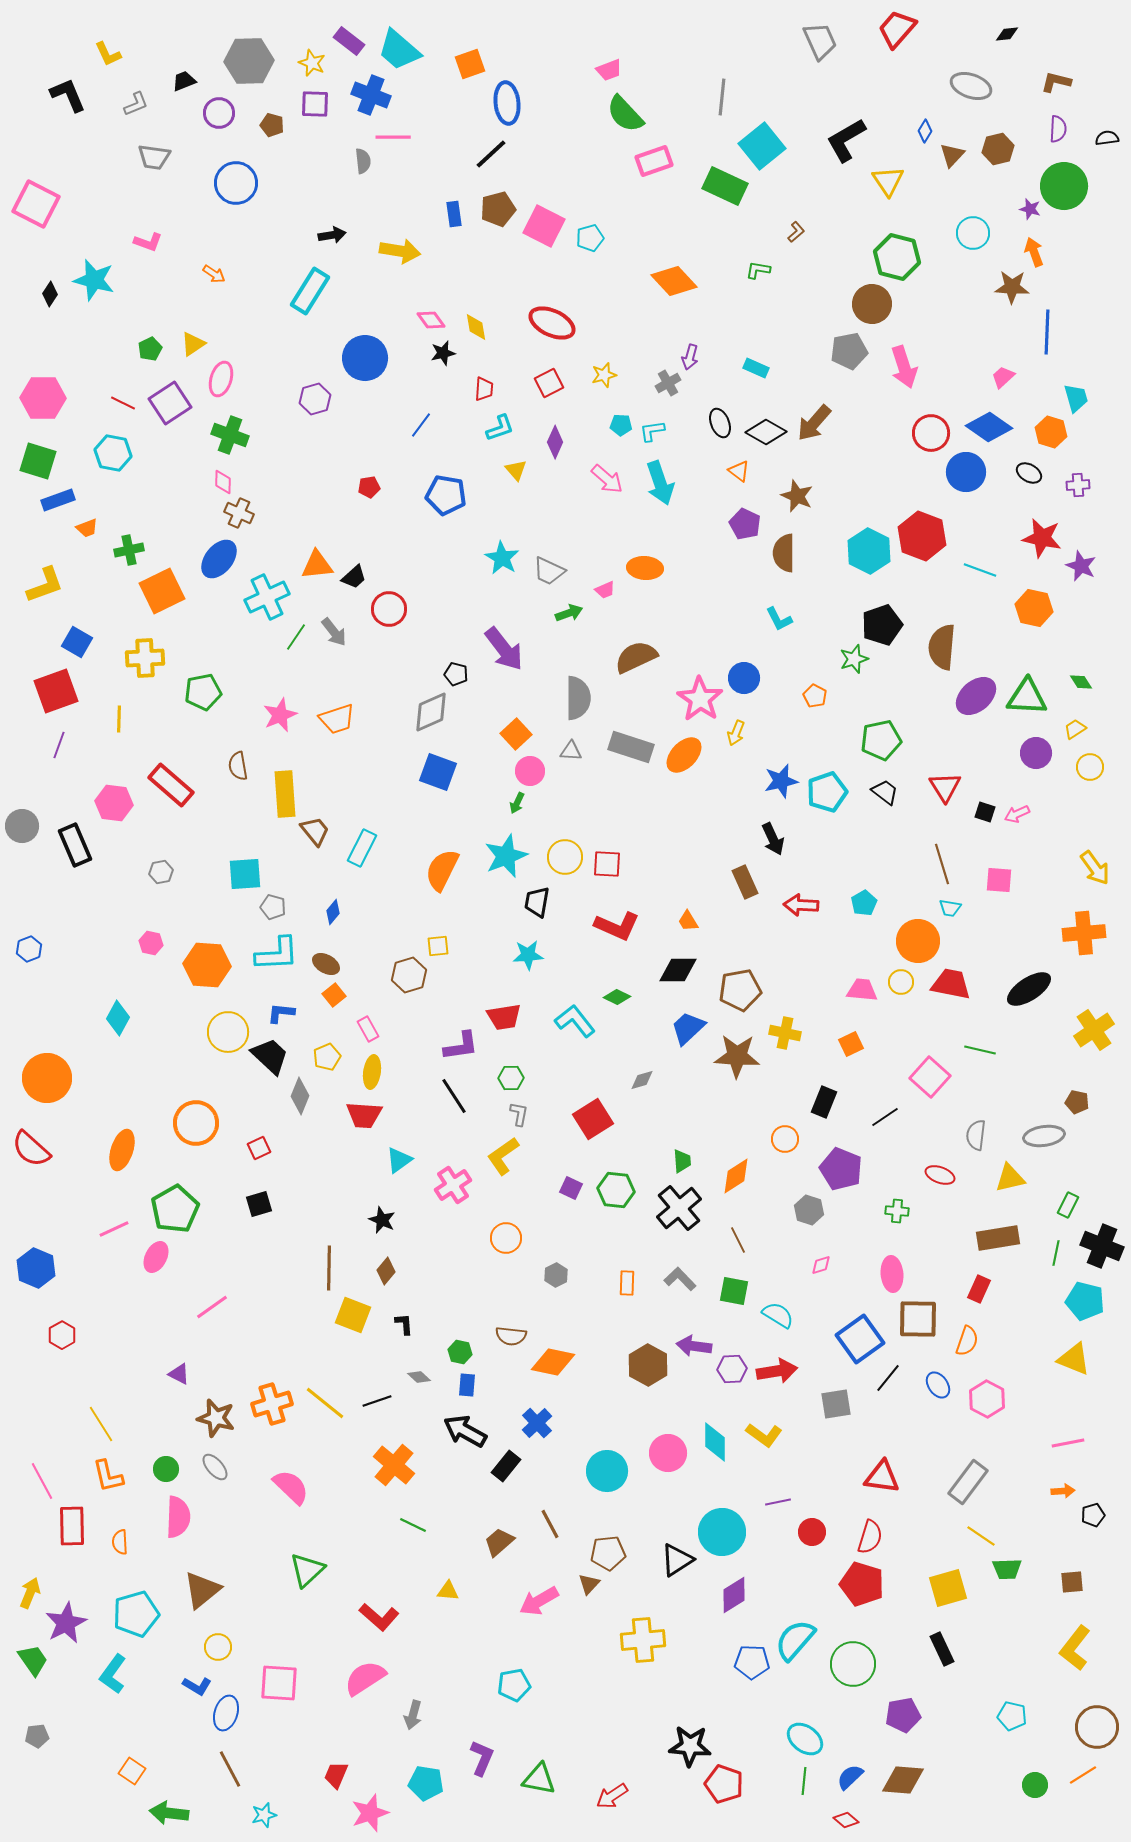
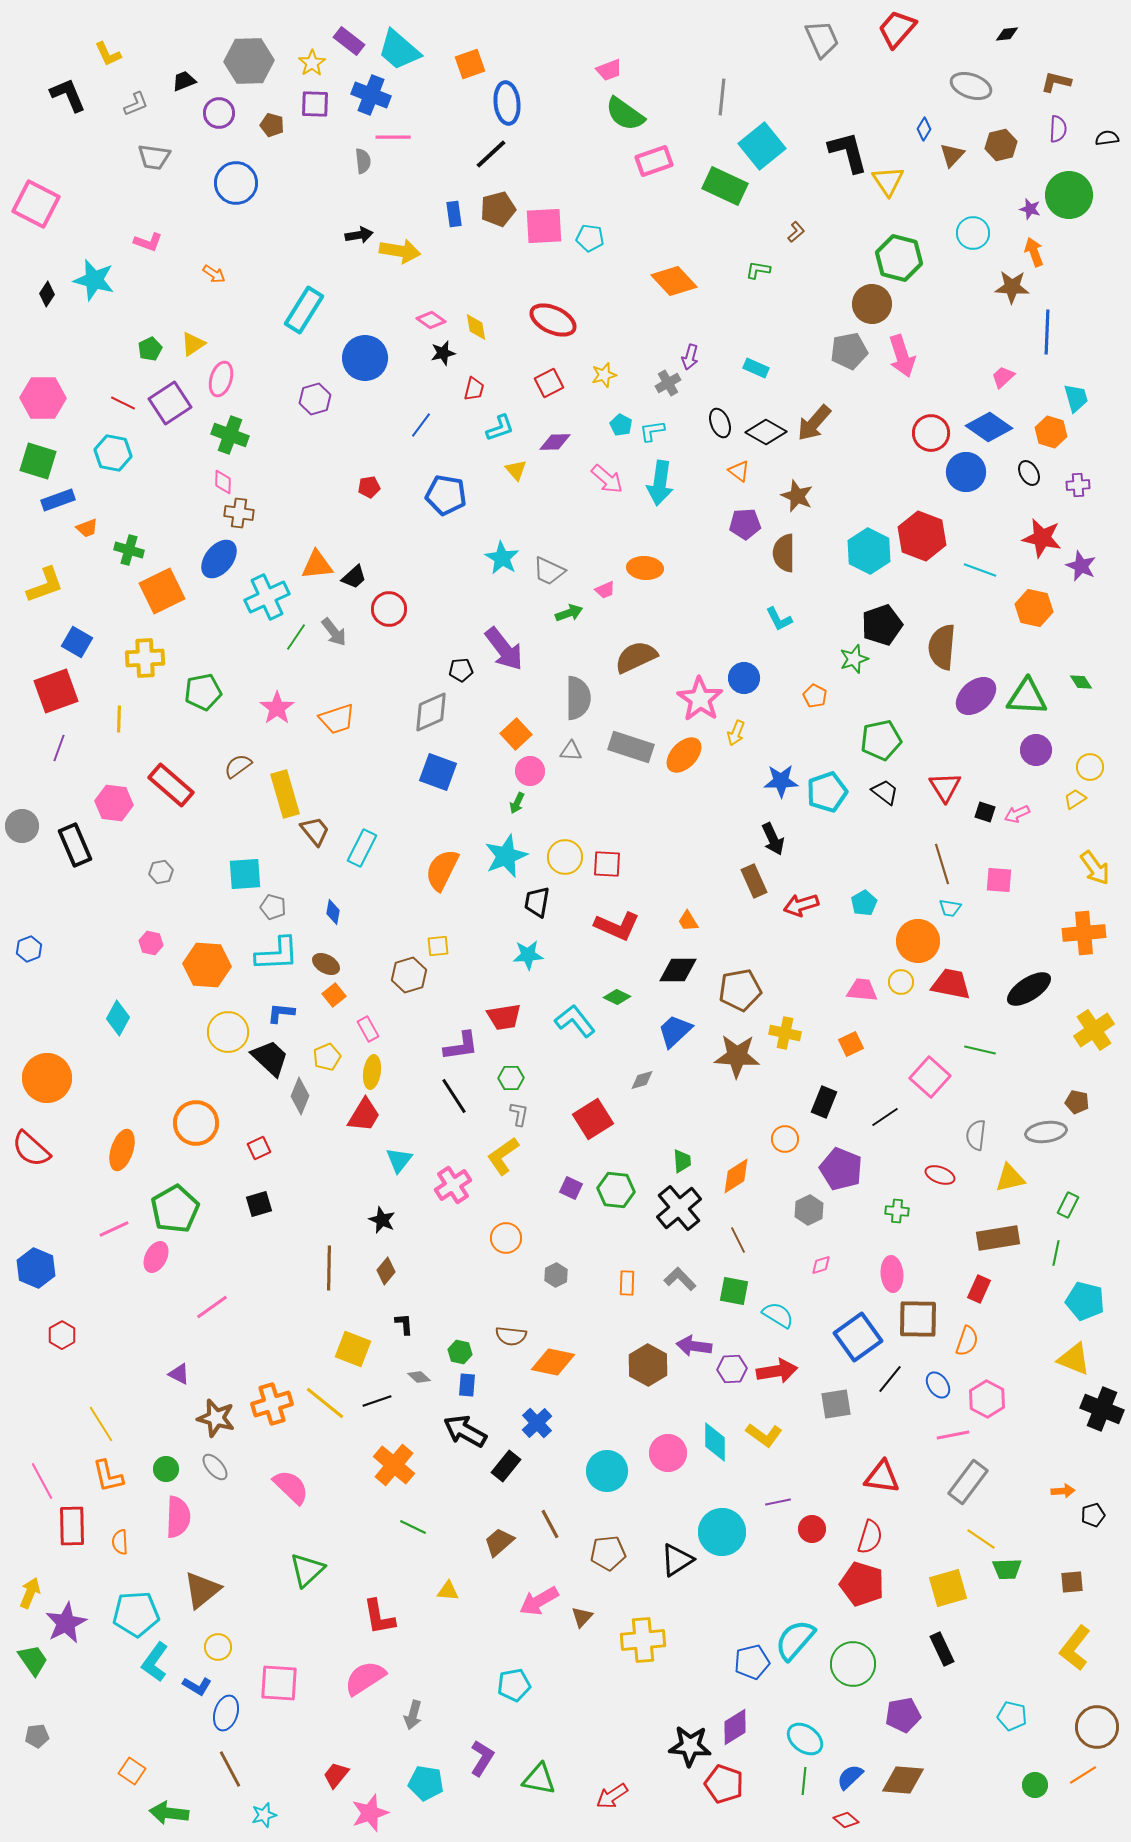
gray trapezoid at (820, 41): moved 2 px right, 2 px up
yellow star at (312, 63): rotated 16 degrees clockwise
green semicircle at (625, 114): rotated 12 degrees counterclockwise
blue diamond at (925, 131): moved 1 px left, 2 px up
black L-shape at (846, 140): moved 2 px right, 12 px down; rotated 105 degrees clockwise
brown hexagon at (998, 149): moved 3 px right, 4 px up
green circle at (1064, 186): moved 5 px right, 9 px down
pink square at (544, 226): rotated 30 degrees counterclockwise
black arrow at (332, 235): moved 27 px right
cyan pentagon at (590, 238): rotated 24 degrees clockwise
green hexagon at (897, 257): moved 2 px right, 1 px down
cyan rectangle at (310, 291): moved 6 px left, 19 px down
black diamond at (50, 294): moved 3 px left
pink diamond at (431, 320): rotated 20 degrees counterclockwise
red ellipse at (552, 323): moved 1 px right, 3 px up
pink arrow at (904, 367): moved 2 px left, 11 px up
red trapezoid at (484, 389): moved 10 px left; rotated 10 degrees clockwise
cyan pentagon at (621, 425): rotated 25 degrees clockwise
purple diamond at (555, 442): rotated 64 degrees clockwise
black ellipse at (1029, 473): rotated 30 degrees clockwise
cyan arrow at (660, 483): rotated 27 degrees clockwise
brown cross at (239, 513): rotated 16 degrees counterclockwise
purple pentagon at (745, 524): rotated 28 degrees counterclockwise
green cross at (129, 550): rotated 28 degrees clockwise
black pentagon at (456, 674): moved 5 px right, 4 px up; rotated 20 degrees counterclockwise
pink star at (280, 715): moved 3 px left, 7 px up; rotated 12 degrees counterclockwise
yellow trapezoid at (1075, 729): moved 70 px down
purple line at (59, 745): moved 3 px down
purple circle at (1036, 753): moved 3 px up
brown semicircle at (238, 766): rotated 64 degrees clockwise
blue star at (781, 781): rotated 12 degrees clockwise
yellow rectangle at (285, 794): rotated 12 degrees counterclockwise
brown rectangle at (745, 882): moved 9 px right, 1 px up
red arrow at (801, 905): rotated 20 degrees counterclockwise
blue diamond at (333, 912): rotated 30 degrees counterclockwise
blue trapezoid at (688, 1028): moved 13 px left, 3 px down
black trapezoid at (270, 1056): moved 2 px down
red trapezoid at (364, 1115): rotated 63 degrees counterclockwise
gray ellipse at (1044, 1136): moved 2 px right, 4 px up
cyan triangle at (399, 1160): rotated 16 degrees counterclockwise
gray hexagon at (809, 1210): rotated 16 degrees clockwise
black cross at (1102, 1246): moved 163 px down
yellow square at (353, 1315): moved 34 px down
blue square at (860, 1339): moved 2 px left, 2 px up
black line at (888, 1378): moved 2 px right, 1 px down
pink line at (1068, 1443): moved 115 px left, 8 px up
green line at (413, 1525): moved 2 px down
red circle at (812, 1532): moved 3 px up
yellow line at (981, 1536): moved 3 px down
brown triangle at (589, 1584): moved 7 px left, 33 px down
purple diamond at (734, 1595): moved 1 px right, 132 px down
cyan pentagon at (136, 1614): rotated 12 degrees clockwise
red L-shape at (379, 1617): rotated 39 degrees clockwise
blue pentagon at (752, 1662): rotated 16 degrees counterclockwise
cyan L-shape at (113, 1674): moved 42 px right, 12 px up
purple L-shape at (482, 1758): rotated 9 degrees clockwise
red trapezoid at (336, 1775): rotated 16 degrees clockwise
